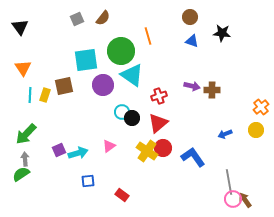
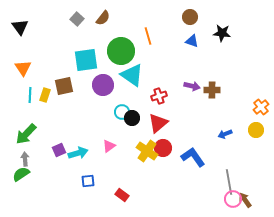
gray square: rotated 24 degrees counterclockwise
